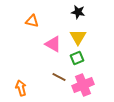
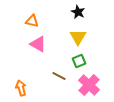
black star: rotated 16 degrees clockwise
pink triangle: moved 15 px left
green square: moved 2 px right, 3 px down
brown line: moved 1 px up
pink cross: moved 6 px right; rotated 25 degrees counterclockwise
